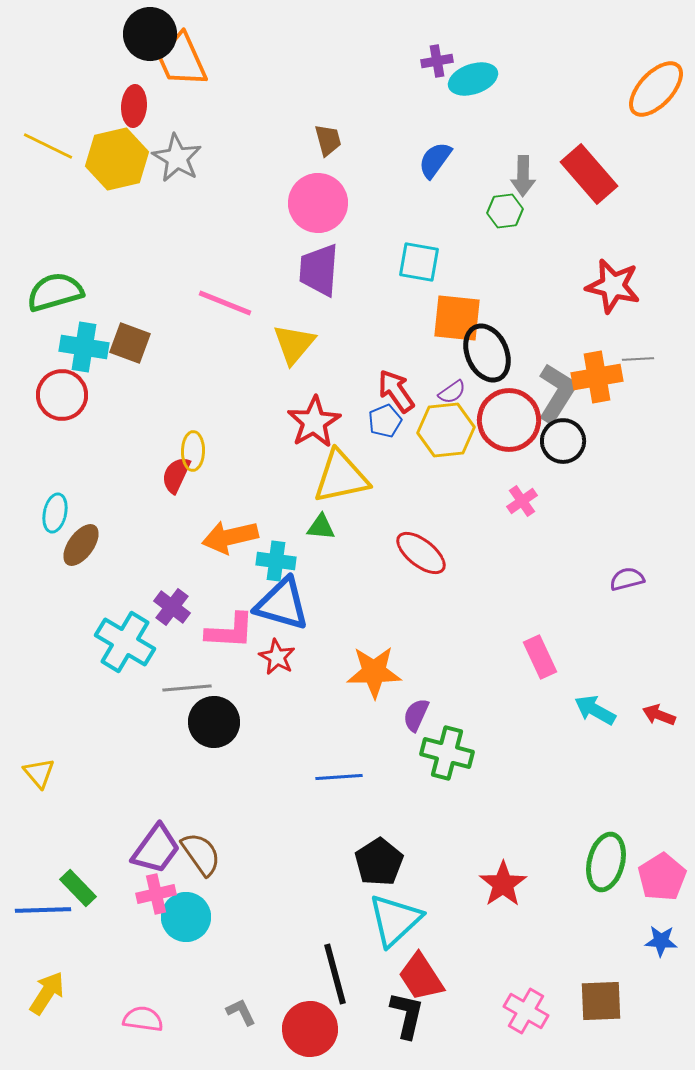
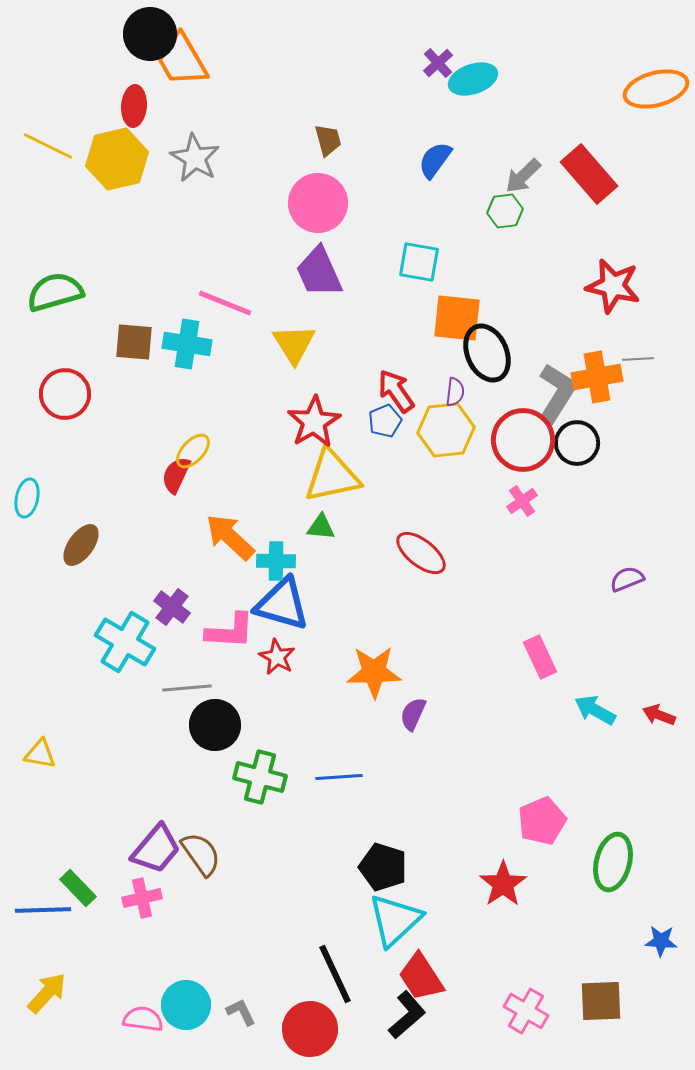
orange trapezoid at (182, 60): rotated 6 degrees counterclockwise
purple cross at (437, 61): moved 1 px right, 2 px down; rotated 32 degrees counterclockwise
orange ellipse at (656, 89): rotated 32 degrees clockwise
gray star at (177, 158): moved 18 px right
gray arrow at (523, 176): rotated 45 degrees clockwise
purple trapezoid at (319, 270): moved 2 px down; rotated 28 degrees counterclockwise
brown square at (130, 343): moved 4 px right, 1 px up; rotated 15 degrees counterclockwise
yellow triangle at (294, 344): rotated 12 degrees counterclockwise
cyan cross at (84, 347): moved 103 px right, 3 px up
purple semicircle at (452, 392): moved 3 px right; rotated 48 degrees counterclockwise
red circle at (62, 395): moved 3 px right, 1 px up
red circle at (509, 420): moved 14 px right, 20 px down
black circle at (563, 441): moved 14 px right, 2 px down
yellow ellipse at (193, 451): rotated 42 degrees clockwise
yellow triangle at (341, 477): moved 9 px left, 1 px up
cyan ellipse at (55, 513): moved 28 px left, 15 px up
orange arrow at (230, 537): rotated 56 degrees clockwise
cyan cross at (276, 561): rotated 6 degrees counterclockwise
purple semicircle at (627, 579): rotated 8 degrees counterclockwise
purple semicircle at (416, 715): moved 3 px left, 1 px up
black circle at (214, 722): moved 1 px right, 3 px down
green cross at (447, 753): moved 187 px left, 24 px down
yellow triangle at (39, 773): moved 1 px right, 19 px up; rotated 40 degrees counterclockwise
purple trapezoid at (156, 849): rotated 4 degrees clockwise
black pentagon at (379, 862): moved 4 px right, 5 px down; rotated 21 degrees counterclockwise
green ellipse at (606, 862): moved 7 px right
pink pentagon at (662, 877): moved 120 px left, 56 px up; rotated 9 degrees clockwise
pink cross at (156, 894): moved 14 px left, 4 px down
cyan circle at (186, 917): moved 88 px down
black line at (335, 974): rotated 10 degrees counterclockwise
yellow arrow at (47, 993): rotated 9 degrees clockwise
black L-shape at (407, 1015): rotated 36 degrees clockwise
